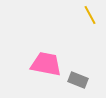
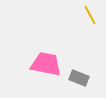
gray rectangle: moved 1 px right, 2 px up
